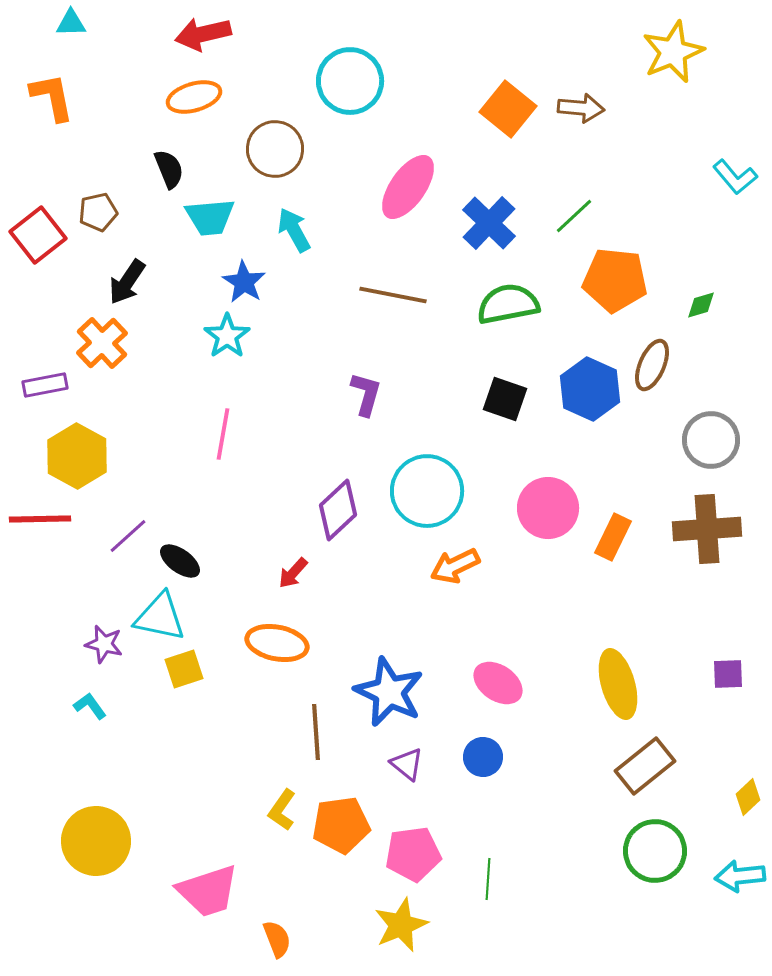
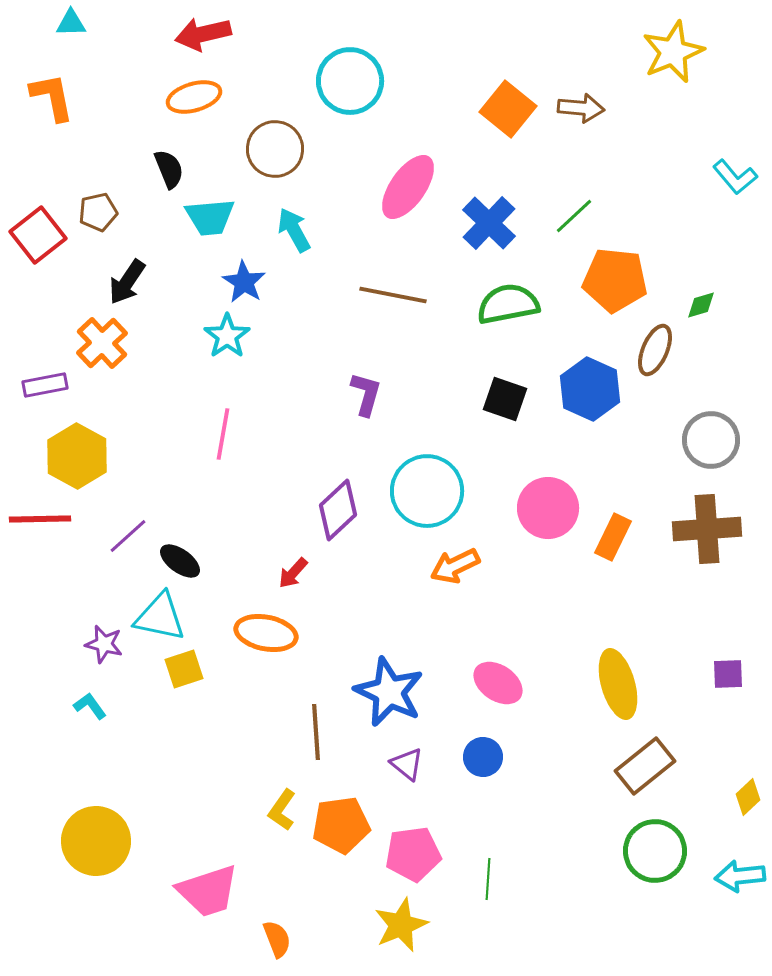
brown ellipse at (652, 365): moved 3 px right, 15 px up
orange ellipse at (277, 643): moved 11 px left, 10 px up
